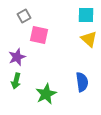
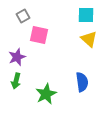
gray square: moved 1 px left
